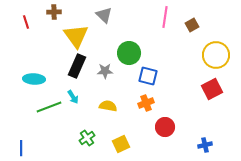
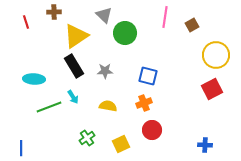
yellow triangle: rotated 32 degrees clockwise
green circle: moved 4 px left, 20 px up
black rectangle: moved 3 px left; rotated 55 degrees counterclockwise
orange cross: moved 2 px left
red circle: moved 13 px left, 3 px down
blue cross: rotated 16 degrees clockwise
